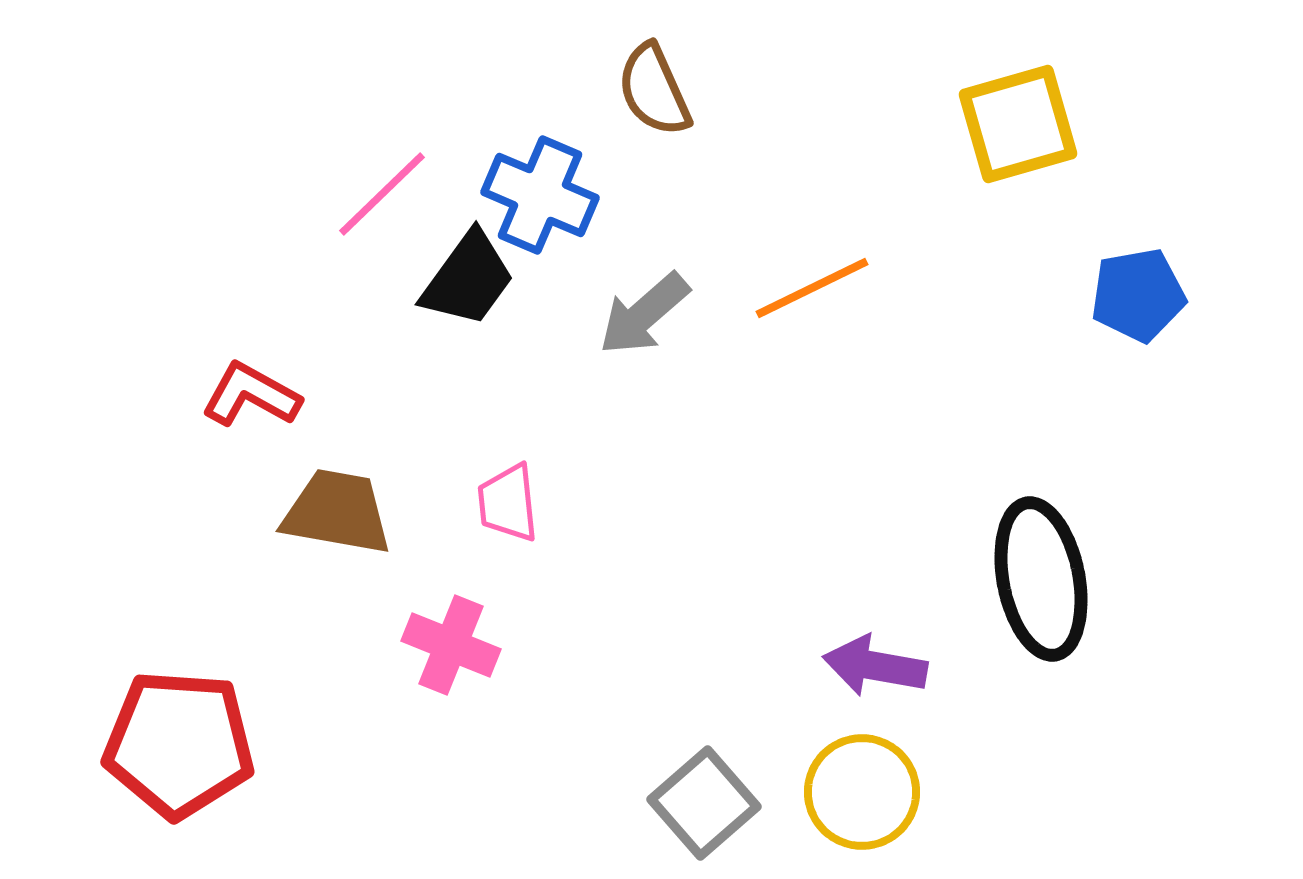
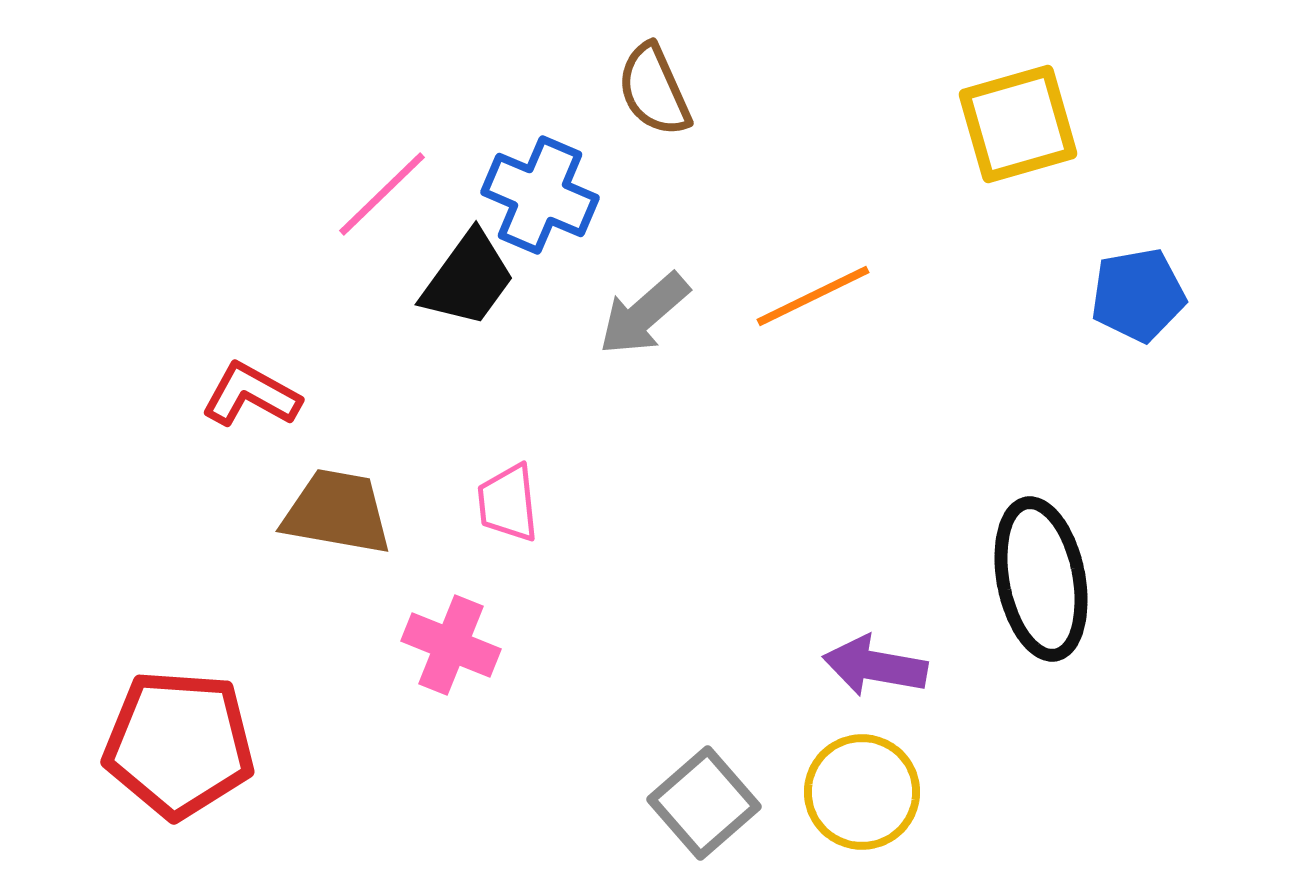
orange line: moved 1 px right, 8 px down
